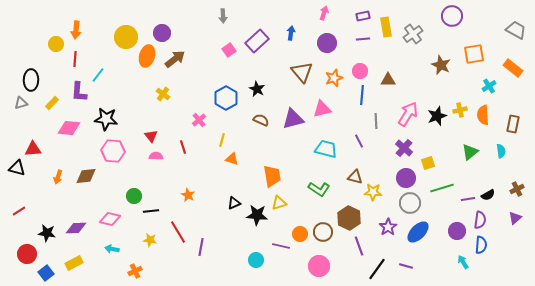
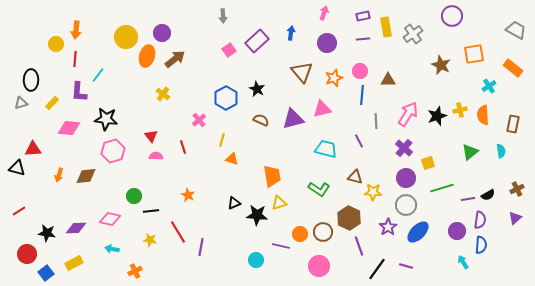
pink hexagon at (113, 151): rotated 20 degrees counterclockwise
orange arrow at (58, 177): moved 1 px right, 2 px up
gray circle at (410, 203): moved 4 px left, 2 px down
